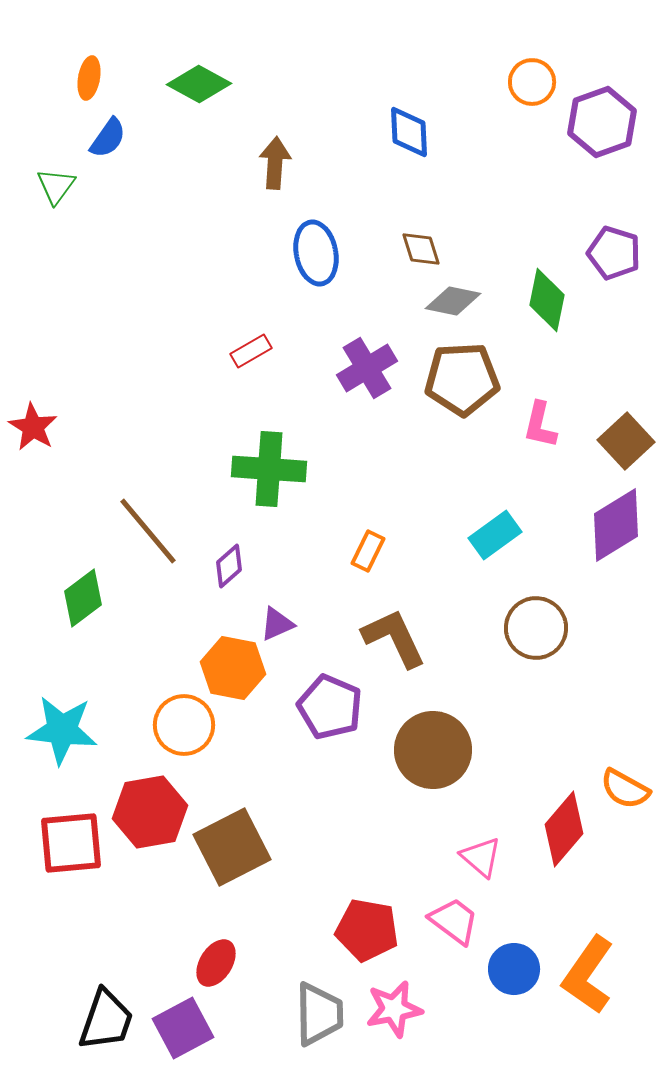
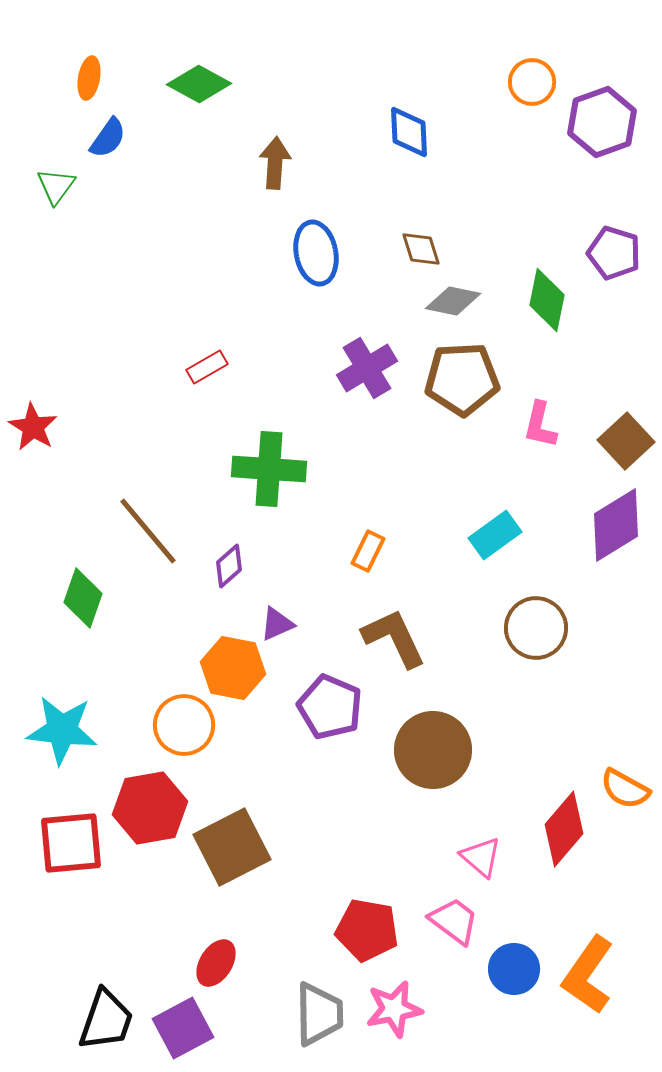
red rectangle at (251, 351): moved 44 px left, 16 px down
green diamond at (83, 598): rotated 34 degrees counterclockwise
red hexagon at (150, 812): moved 4 px up
